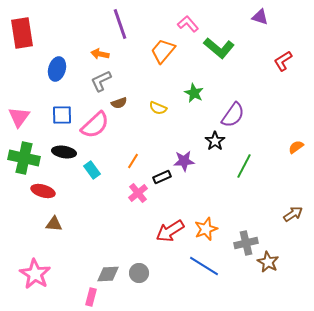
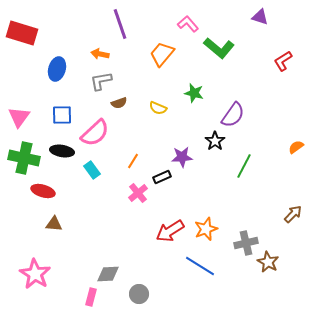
red rectangle: rotated 64 degrees counterclockwise
orange trapezoid: moved 1 px left, 3 px down
gray L-shape: rotated 15 degrees clockwise
green star: rotated 12 degrees counterclockwise
pink semicircle: moved 8 px down
black ellipse: moved 2 px left, 1 px up
purple star: moved 2 px left, 4 px up
brown arrow: rotated 12 degrees counterclockwise
blue line: moved 4 px left
gray circle: moved 21 px down
